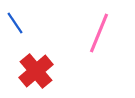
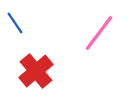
pink line: rotated 15 degrees clockwise
